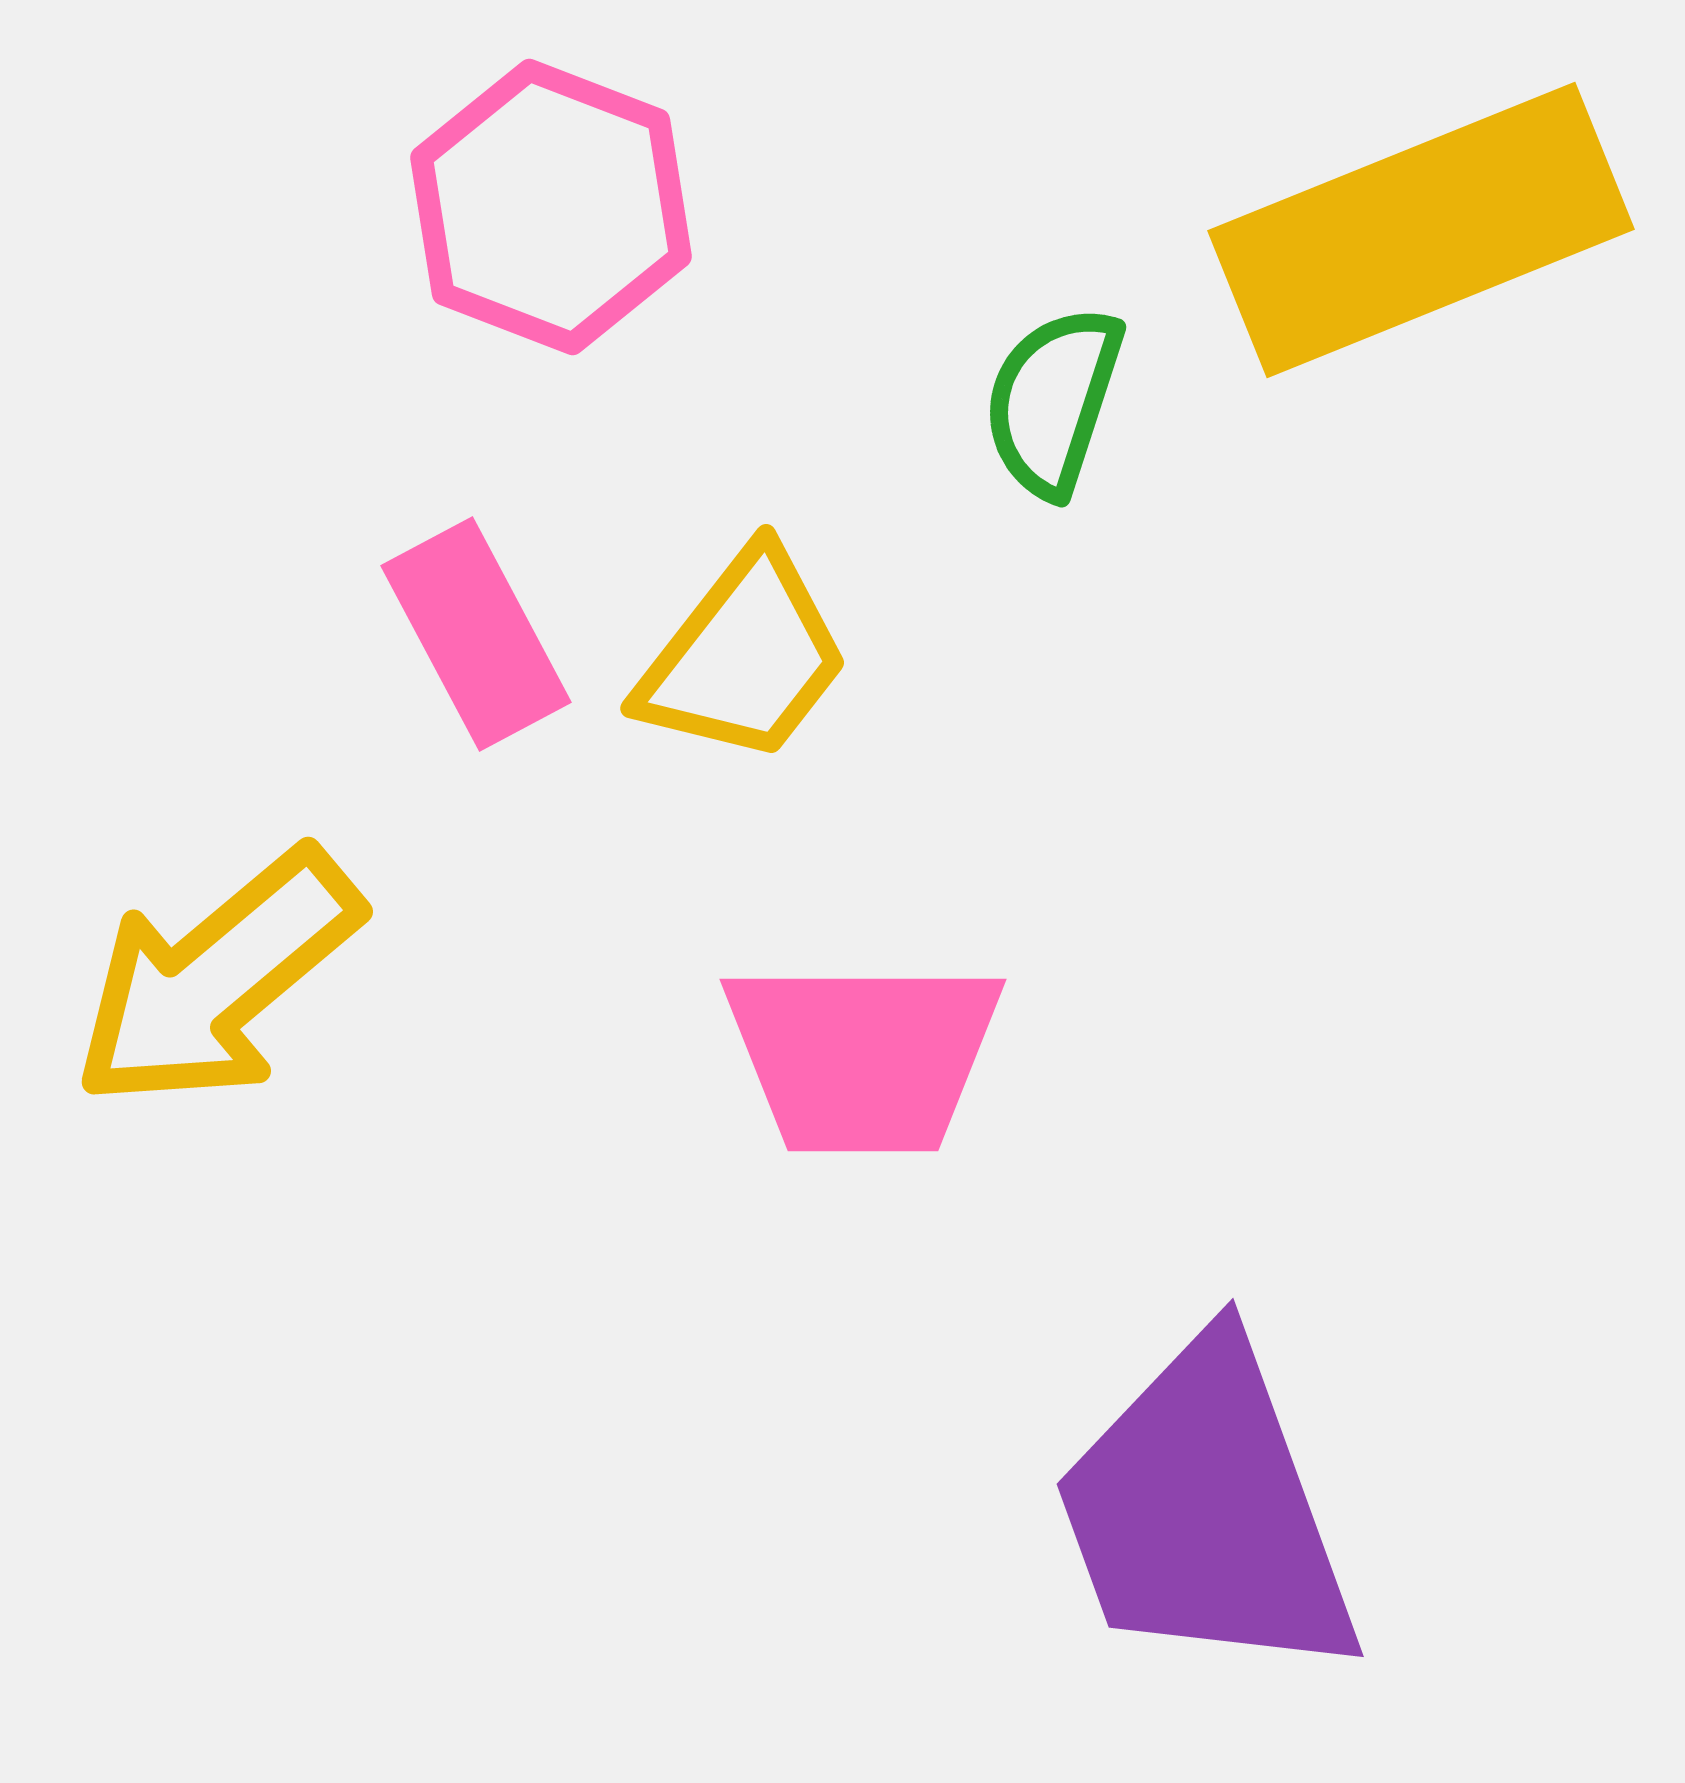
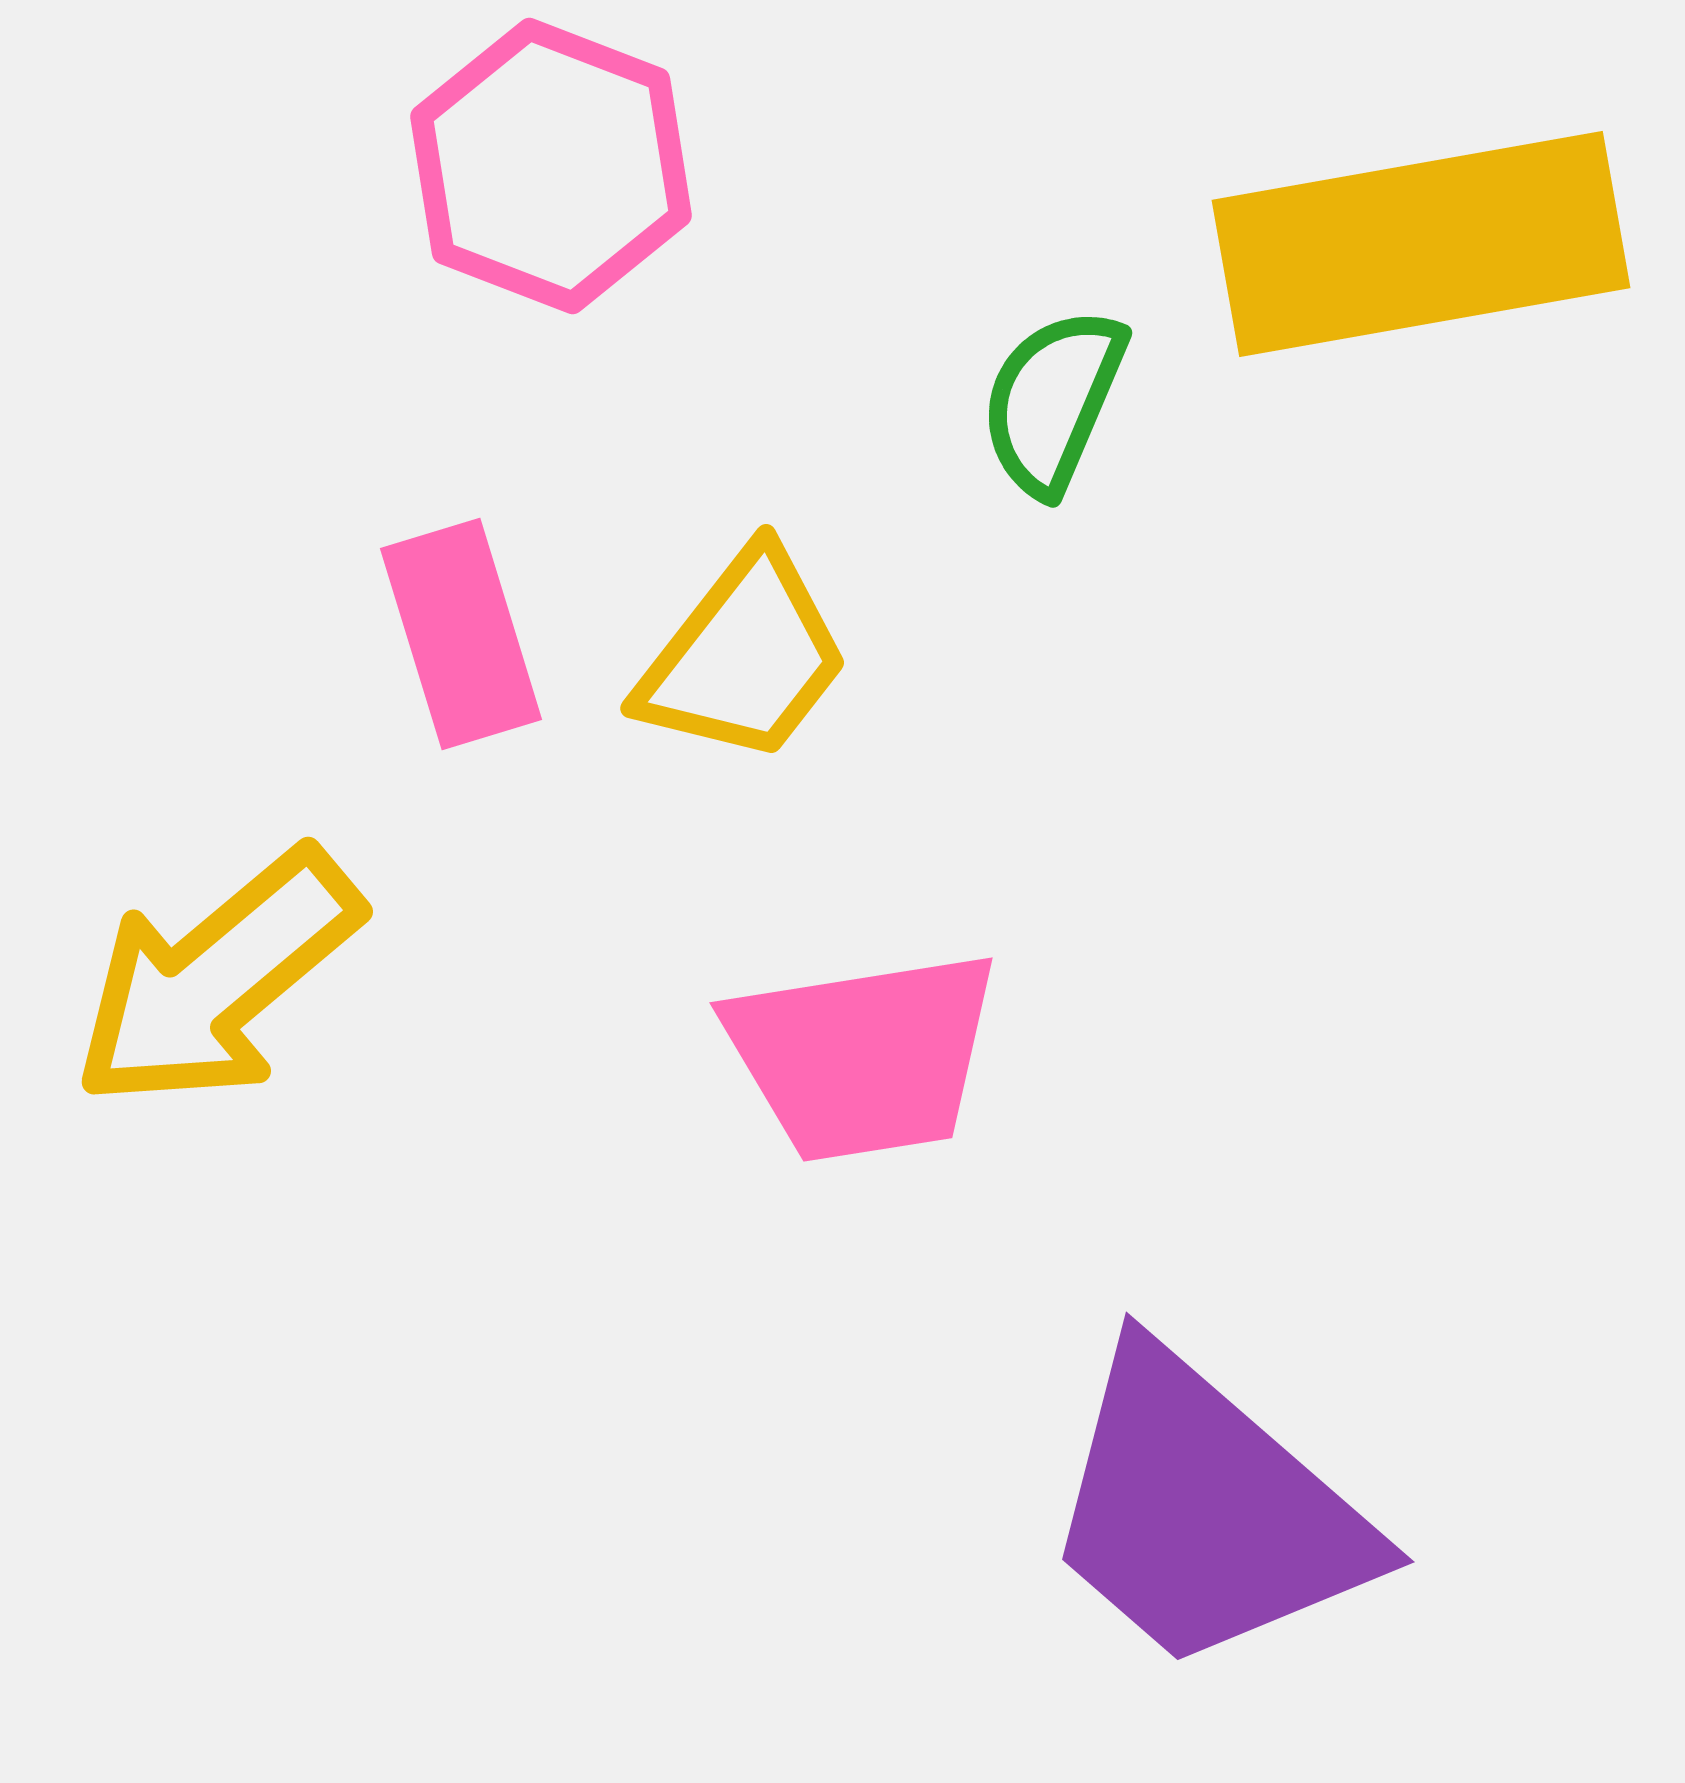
pink hexagon: moved 41 px up
yellow rectangle: moved 14 px down; rotated 12 degrees clockwise
green semicircle: rotated 5 degrees clockwise
pink rectangle: moved 15 px left; rotated 11 degrees clockwise
pink trapezoid: rotated 9 degrees counterclockwise
purple trapezoid: rotated 29 degrees counterclockwise
